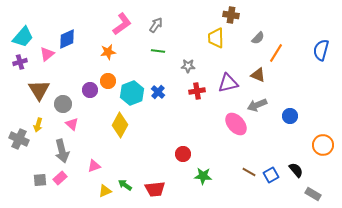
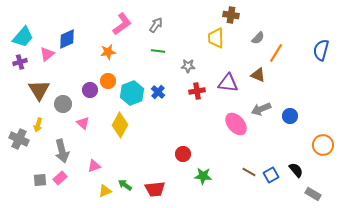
purple triangle at (228, 83): rotated 20 degrees clockwise
gray arrow at (257, 105): moved 4 px right, 4 px down
pink triangle at (72, 124): moved 11 px right, 1 px up
